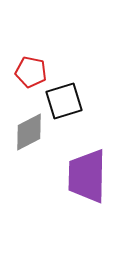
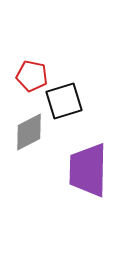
red pentagon: moved 1 px right, 4 px down
purple trapezoid: moved 1 px right, 6 px up
